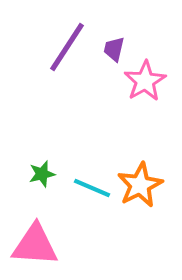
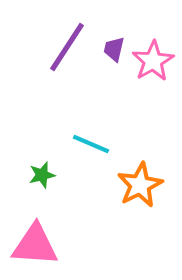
pink star: moved 8 px right, 20 px up
green star: moved 1 px down
cyan line: moved 1 px left, 44 px up
